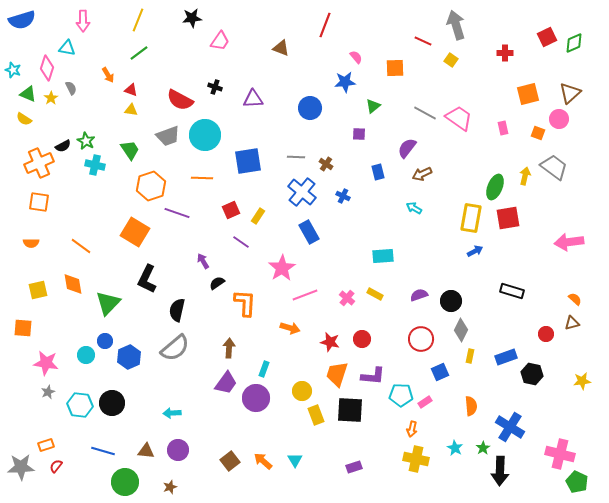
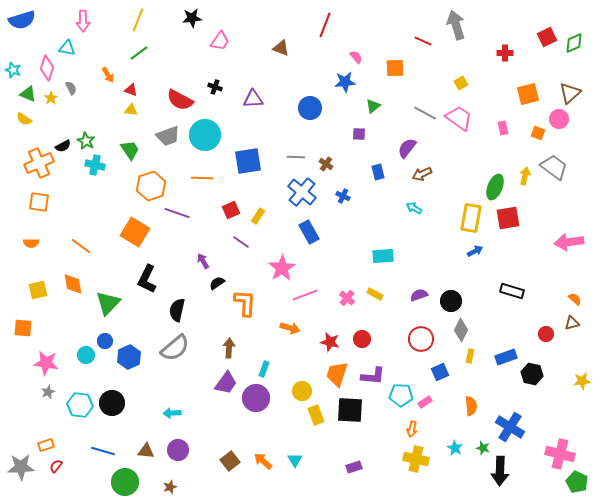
yellow square at (451, 60): moved 10 px right, 23 px down; rotated 24 degrees clockwise
green star at (483, 448): rotated 24 degrees counterclockwise
